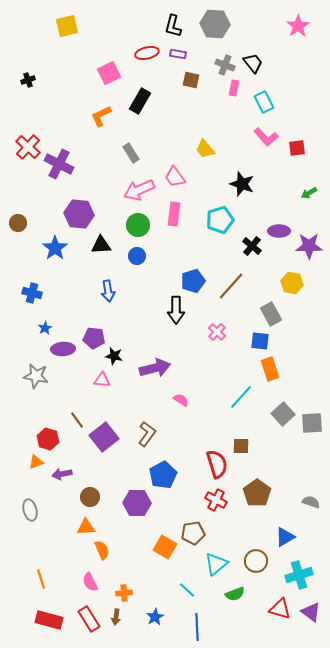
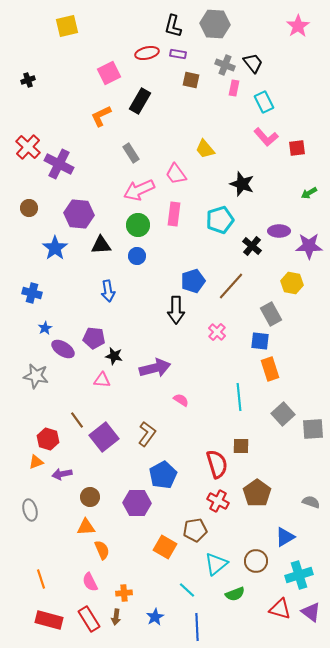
pink trapezoid at (175, 177): moved 1 px right, 3 px up
brown circle at (18, 223): moved 11 px right, 15 px up
purple ellipse at (63, 349): rotated 35 degrees clockwise
cyan line at (241, 397): moved 2 px left; rotated 48 degrees counterclockwise
gray square at (312, 423): moved 1 px right, 6 px down
red cross at (216, 500): moved 2 px right, 1 px down
brown pentagon at (193, 533): moved 2 px right, 3 px up
